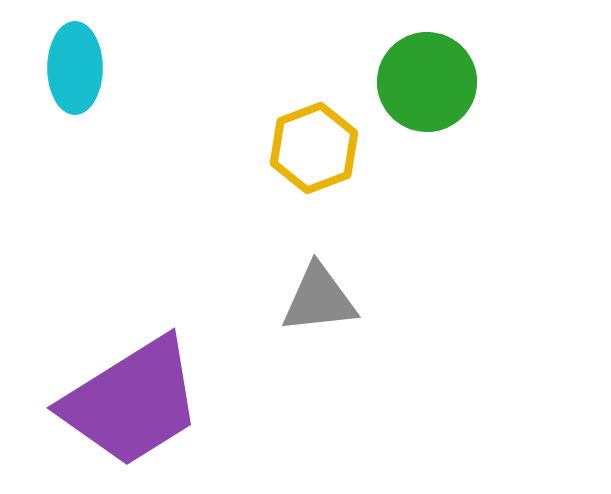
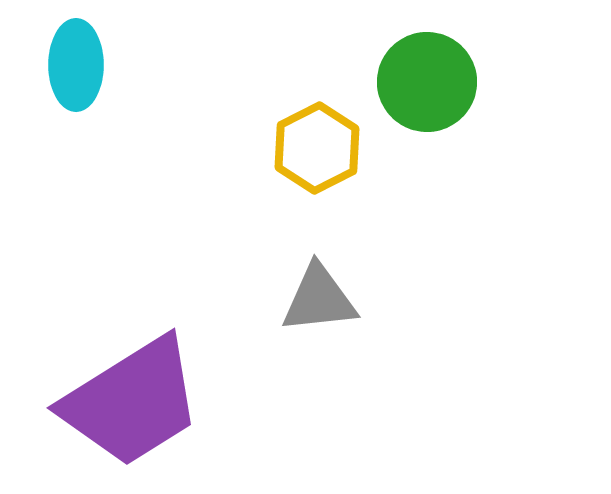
cyan ellipse: moved 1 px right, 3 px up
yellow hexagon: moved 3 px right; rotated 6 degrees counterclockwise
